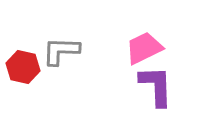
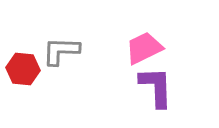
red hexagon: moved 2 px down; rotated 8 degrees counterclockwise
purple L-shape: moved 1 px down
